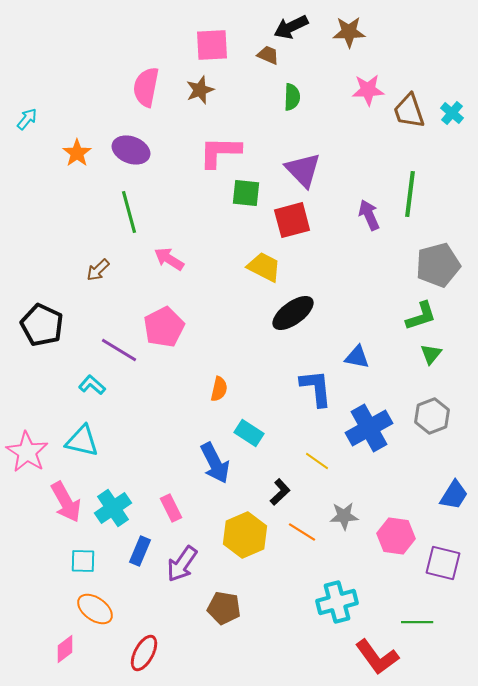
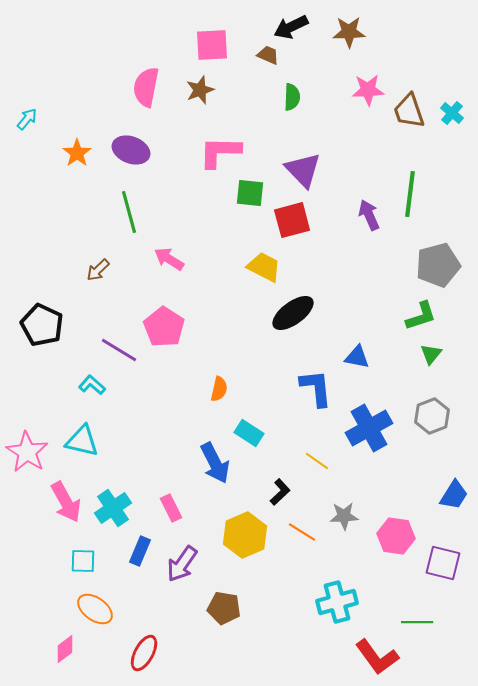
green square at (246, 193): moved 4 px right
pink pentagon at (164, 327): rotated 12 degrees counterclockwise
